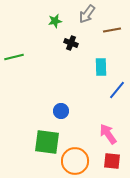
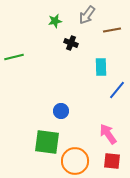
gray arrow: moved 1 px down
